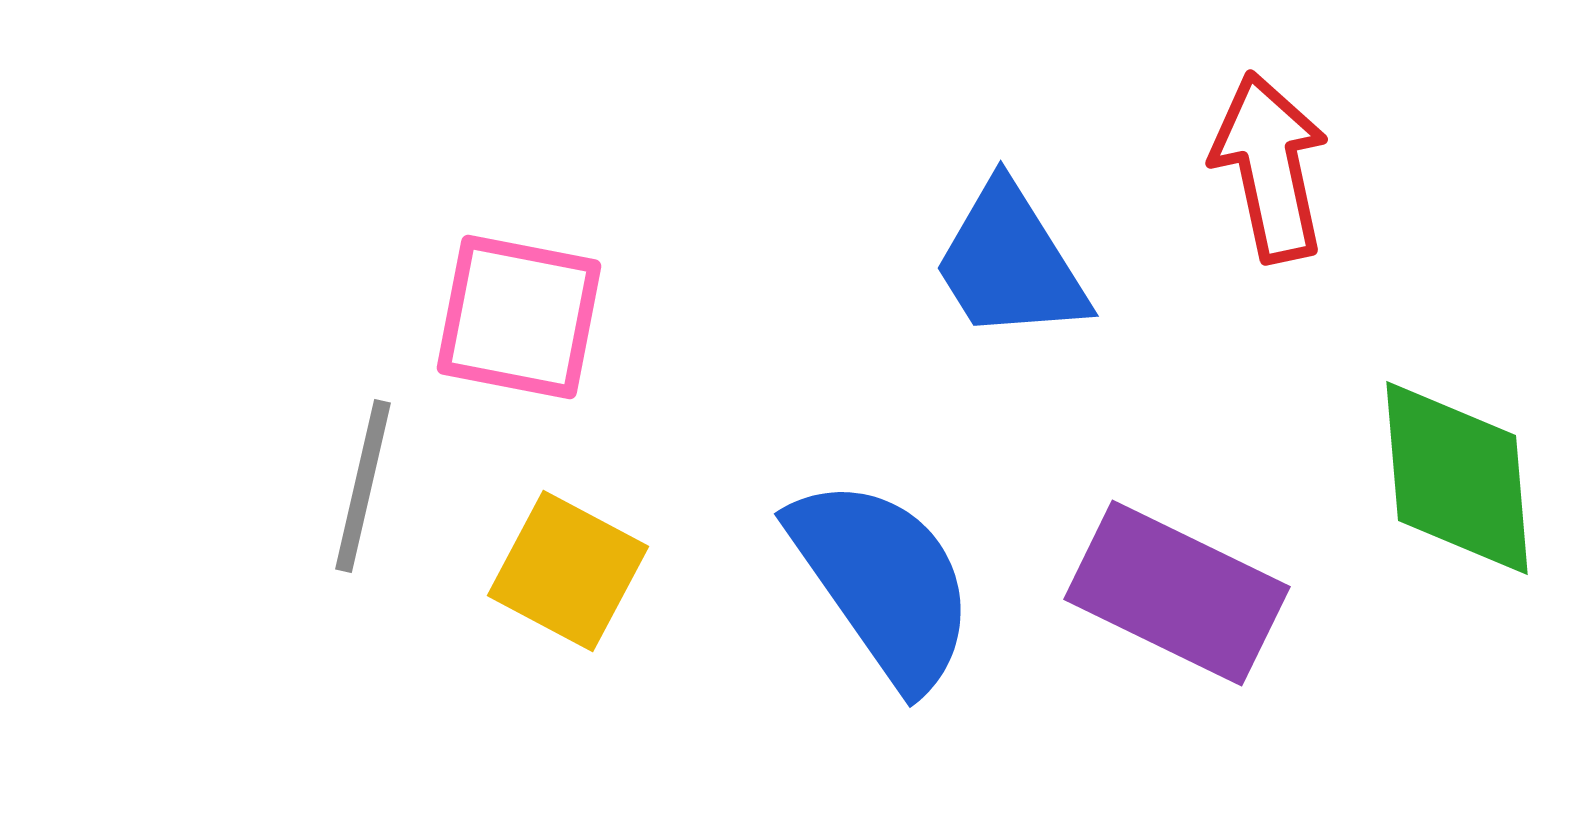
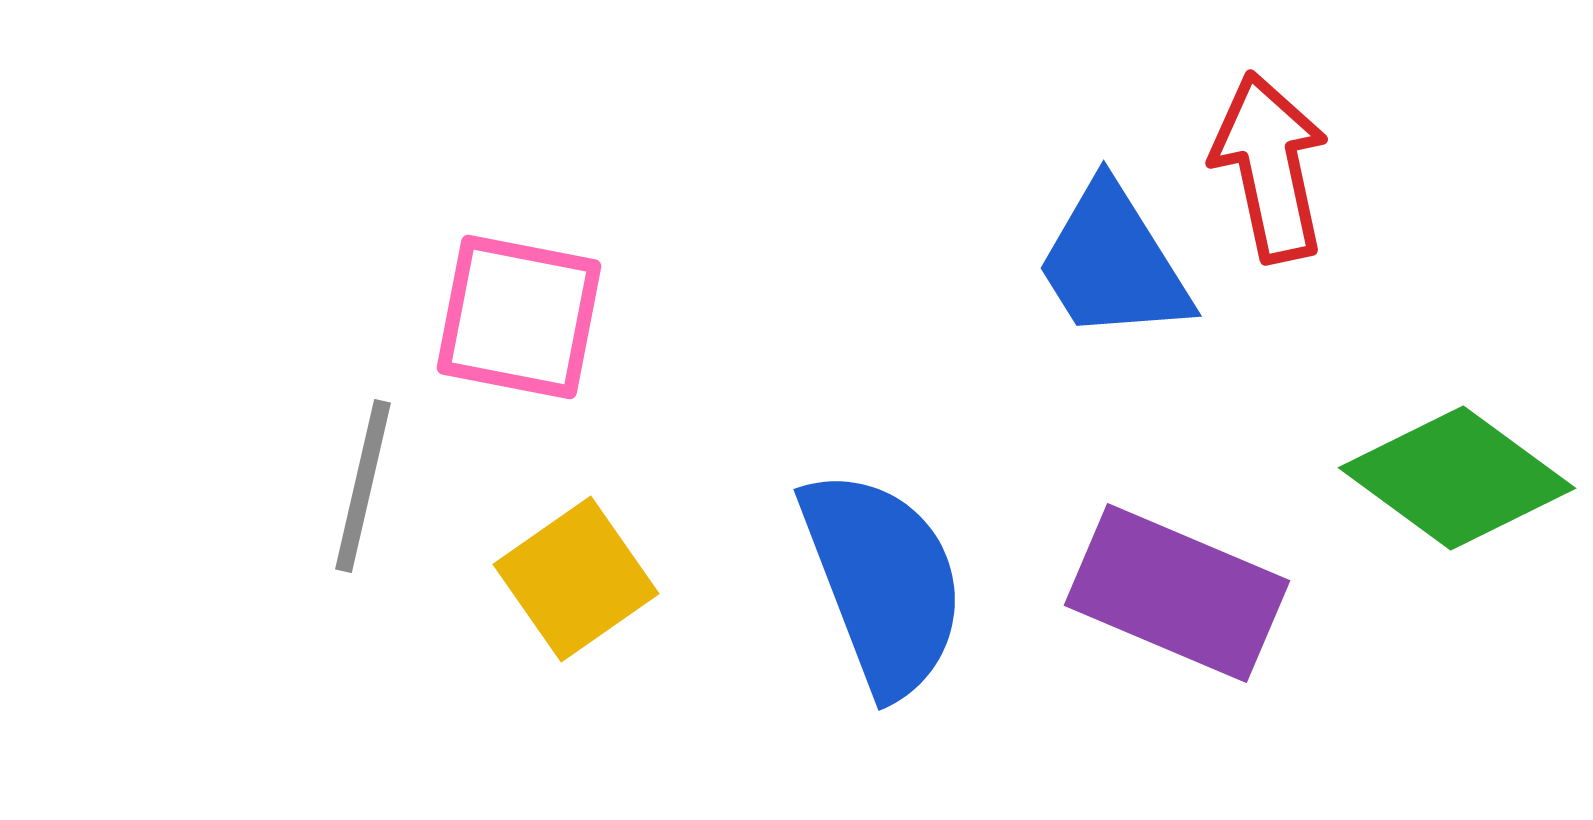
blue trapezoid: moved 103 px right
green diamond: rotated 49 degrees counterclockwise
yellow square: moved 8 px right, 8 px down; rotated 27 degrees clockwise
blue semicircle: rotated 14 degrees clockwise
purple rectangle: rotated 3 degrees counterclockwise
